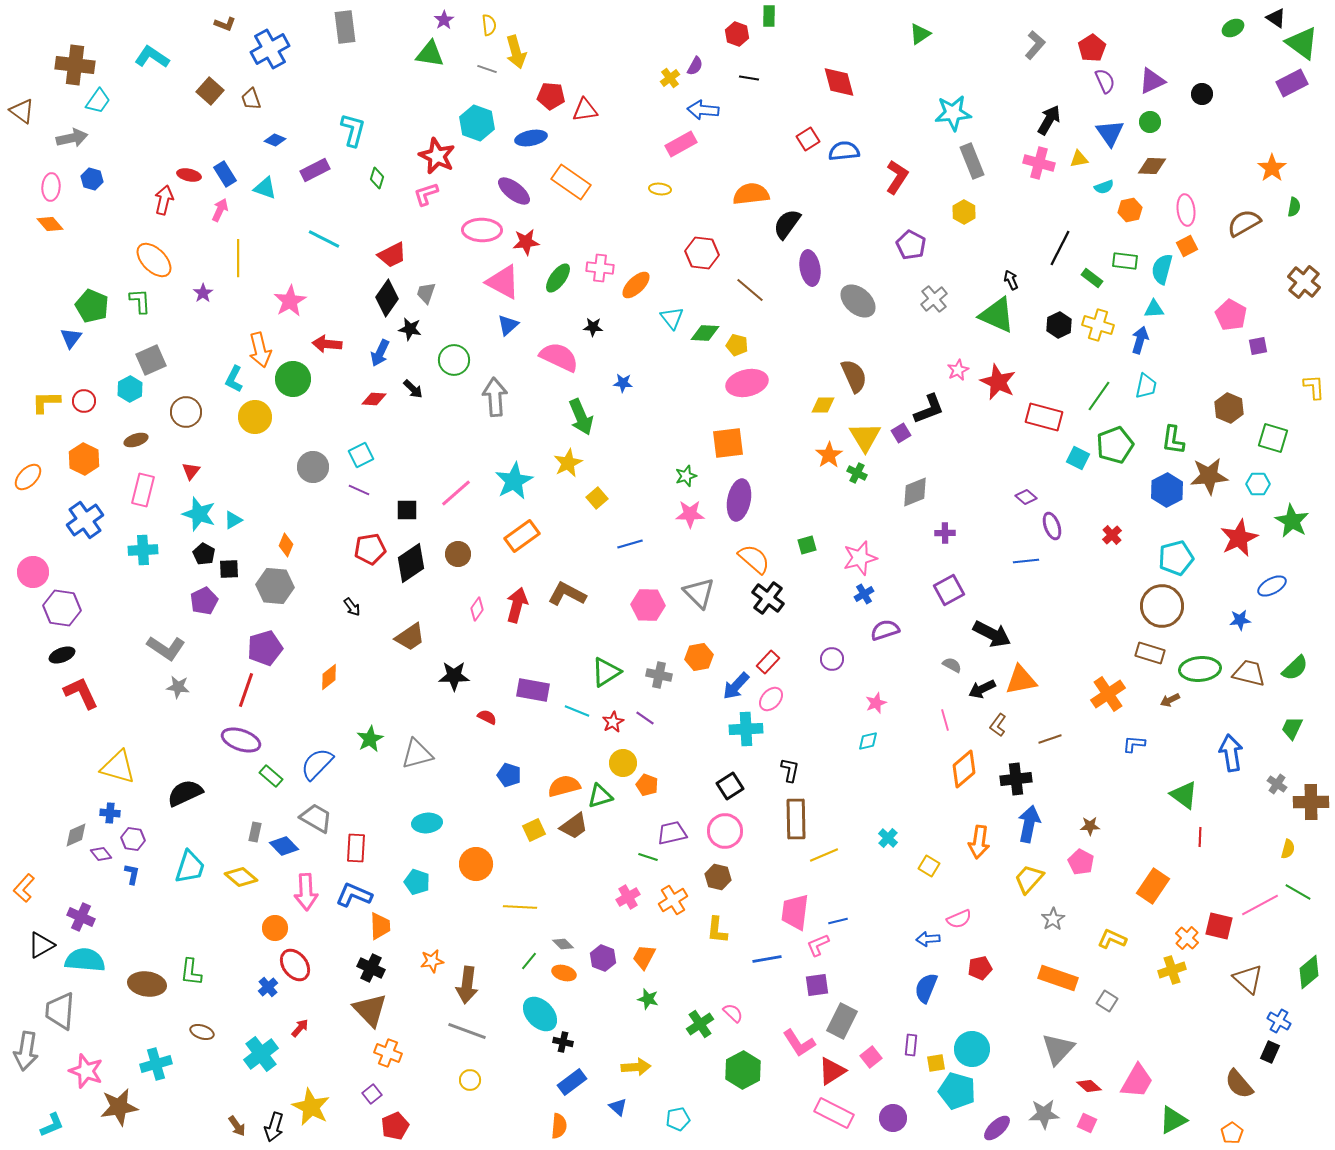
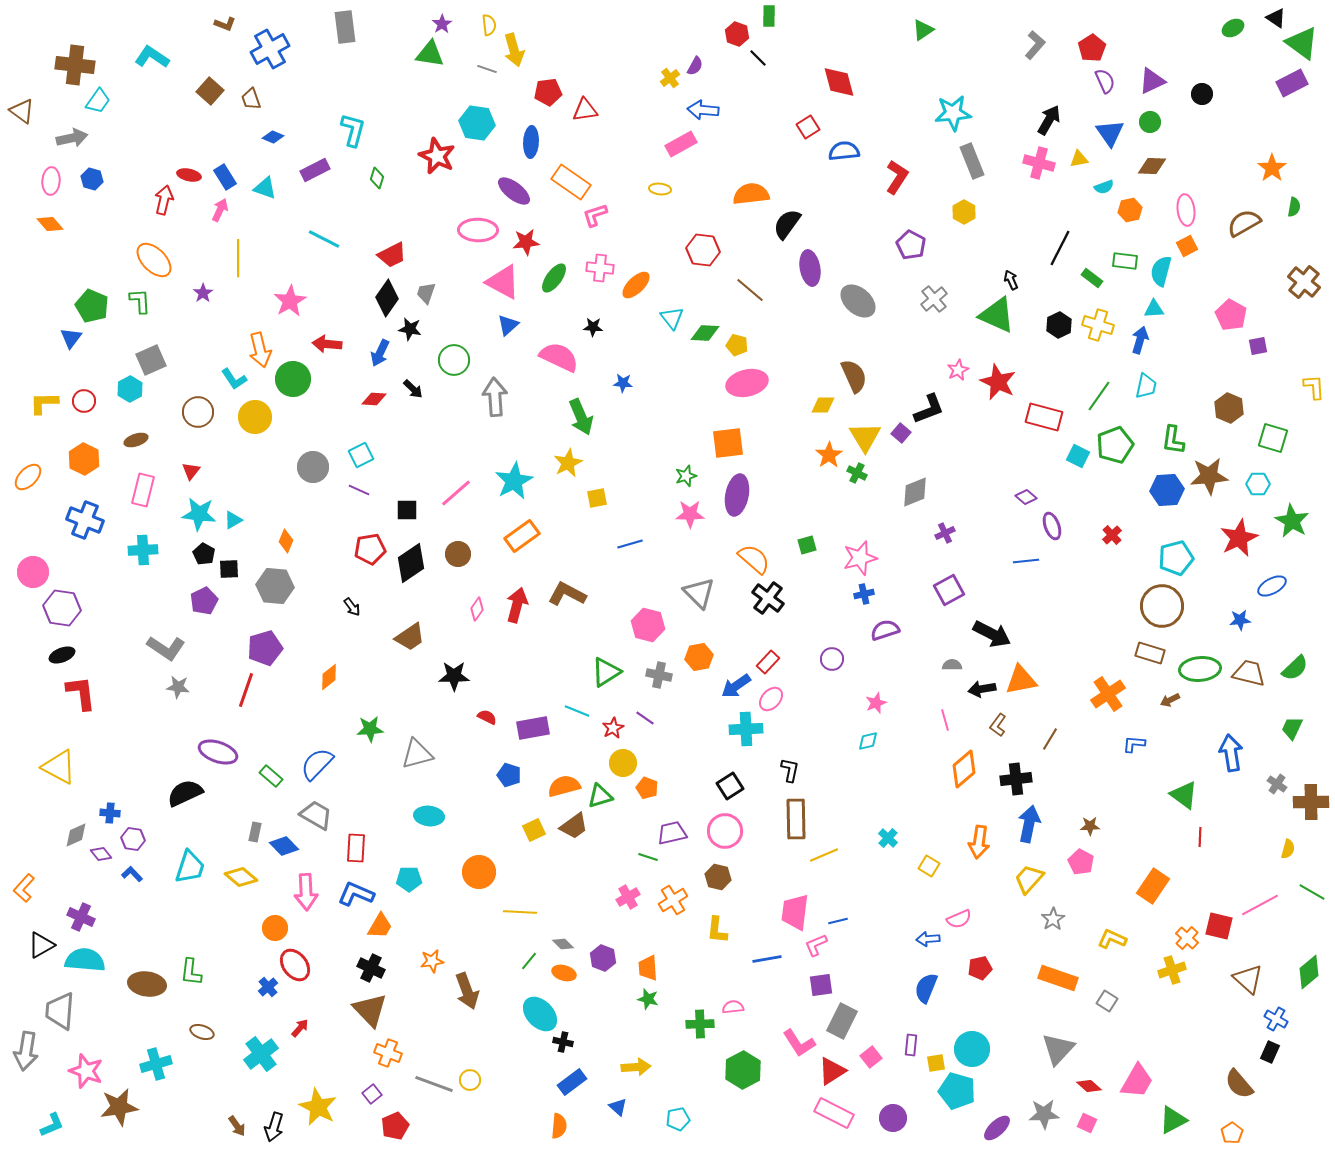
purple star at (444, 20): moved 2 px left, 4 px down
green triangle at (920, 34): moved 3 px right, 4 px up
yellow arrow at (516, 52): moved 2 px left, 2 px up
black line at (749, 78): moved 9 px right, 20 px up; rotated 36 degrees clockwise
red pentagon at (551, 96): moved 3 px left, 4 px up; rotated 12 degrees counterclockwise
cyan hexagon at (477, 123): rotated 12 degrees counterclockwise
blue ellipse at (531, 138): moved 4 px down; rotated 76 degrees counterclockwise
red square at (808, 139): moved 12 px up
blue diamond at (275, 140): moved 2 px left, 3 px up
blue rectangle at (225, 174): moved 3 px down
pink ellipse at (51, 187): moved 6 px up
pink L-shape at (426, 194): moved 169 px right, 21 px down
pink ellipse at (482, 230): moved 4 px left
red hexagon at (702, 253): moved 1 px right, 3 px up
cyan semicircle at (1162, 269): moved 1 px left, 2 px down
green ellipse at (558, 278): moved 4 px left
cyan L-shape at (234, 379): rotated 60 degrees counterclockwise
yellow L-shape at (46, 402): moved 2 px left, 1 px down
brown circle at (186, 412): moved 12 px right
purple square at (901, 433): rotated 18 degrees counterclockwise
cyan square at (1078, 458): moved 2 px up
blue hexagon at (1167, 490): rotated 24 degrees clockwise
yellow square at (597, 498): rotated 30 degrees clockwise
purple ellipse at (739, 500): moved 2 px left, 5 px up
cyan star at (199, 514): rotated 12 degrees counterclockwise
blue cross at (85, 520): rotated 33 degrees counterclockwise
purple cross at (945, 533): rotated 24 degrees counterclockwise
orange diamond at (286, 545): moved 4 px up
blue cross at (864, 594): rotated 18 degrees clockwise
pink hexagon at (648, 605): moved 20 px down; rotated 12 degrees clockwise
gray semicircle at (952, 665): rotated 30 degrees counterclockwise
blue arrow at (736, 686): rotated 12 degrees clockwise
black arrow at (982, 689): rotated 16 degrees clockwise
purple rectangle at (533, 690): moved 38 px down; rotated 20 degrees counterclockwise
red L-shape at (81, 693): rotated 18 degrees clockwise
red star at (613, 722): moved 6 px down
green star at (370, 739): moved 10 px up; rotated 24 degrees clockwise
brown line at (1050, 739): rotated 40 degrees counterclockwise
purple ellipse at (241, 740): moved 23 px left, 12 px down
yellow triangle at (118, 767): moved 59 px left; rotated 12 degrees clockwise
orange pentagon at (647, 785): moved 3 px down
gray trapezoid at (316, 818): moved 3 px up
cyan ellipse at (427, 823): moved 2 px right, 7 px up; rotated 12 degrees clockwise
orange circle at (476, 864): moved 3 px right, 8 px down
blue L-shape at (132, 874): rotated 55 degrees counterclockwise
cyan pentagon at (417, 882): moved 8 px left, 3 px up; rotated 20 degrees counterclockwise
green line at (1298, 892): moved 14 px right
blue L-shape at (354, 895): moved 2 px right, 1 px up
yellow line at (520, 907): moved 5 px down
orange trapezoid at (380, 926): rotated 32 degrees clockwise
pink L-shape at (818, 945): moved 2 px left
orange trapezoid at (644, 957): moved 4 px right, 11 px down; rotated 32 degrees counterclockwise
brown arrow at (467, 985): moved 6 px down; rotated 27 degrees counterclockwise
purple square at (817, 985): moved 4 px right
pink semicircle at (733, 1013): moved 6 px up; rotated 50 degrees counterclockwise
blue cross at (1279, 1021): moved 3 px left, 2 px up
green cross at (700, 1024): rotated 32 degrees clockwise
gray line at (467, 1031): moved 33 px left, 53 px down
yellow star at (311, 1107): moved 7 px right
